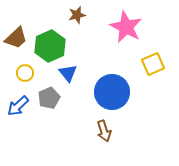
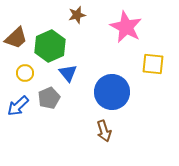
yellow square: rotated 30 degrees clockwise
